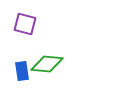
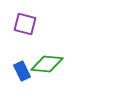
blue rectangle: rotated 18 degrees counterclockwise
